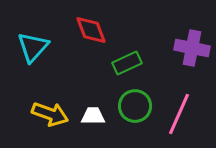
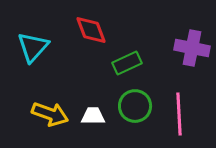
pink line: rotated 27 degrees counterclockwise
